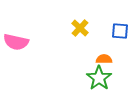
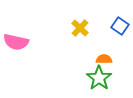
blue square: moved 5 px up; rotated 30 degrees clockwise
